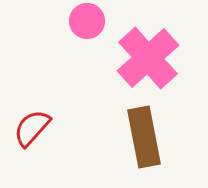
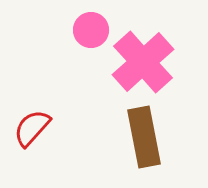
pink circle: moved 4 px right, 9 px down
pink cross: moved 5 px left, 4 px down
